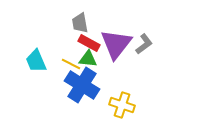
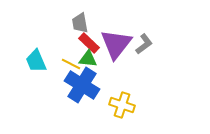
red rectangle: rotated 15 degrees clockwise
